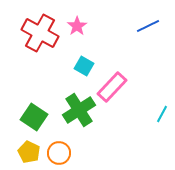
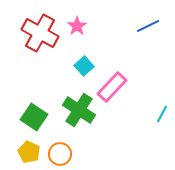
cyan square: rotated 18 degrees clockwise
green cross: rotated 24 degrees counterclockwise
orange circle: moved 1 px right, 1 px down
